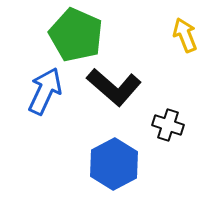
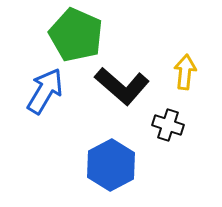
yellow arrow: moved 37 px down; rotated 28 degrees clockwise
black L-shape: moved 8 px right, 1 px up
blue arrow: rotated 6 degrees clockwise
blue hexagon: moved 3 px left, 1 px down
